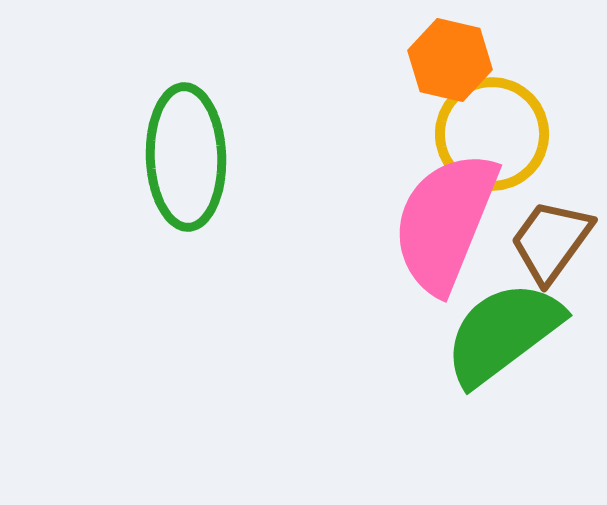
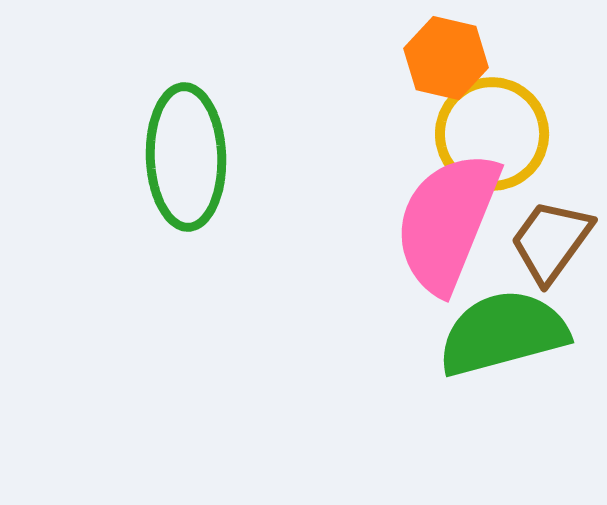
orange hexagon: moved 4 px left, 2 px up
pink semicircle: moved 2 px right
green semicircle: rotated 22 degrees clockwise
